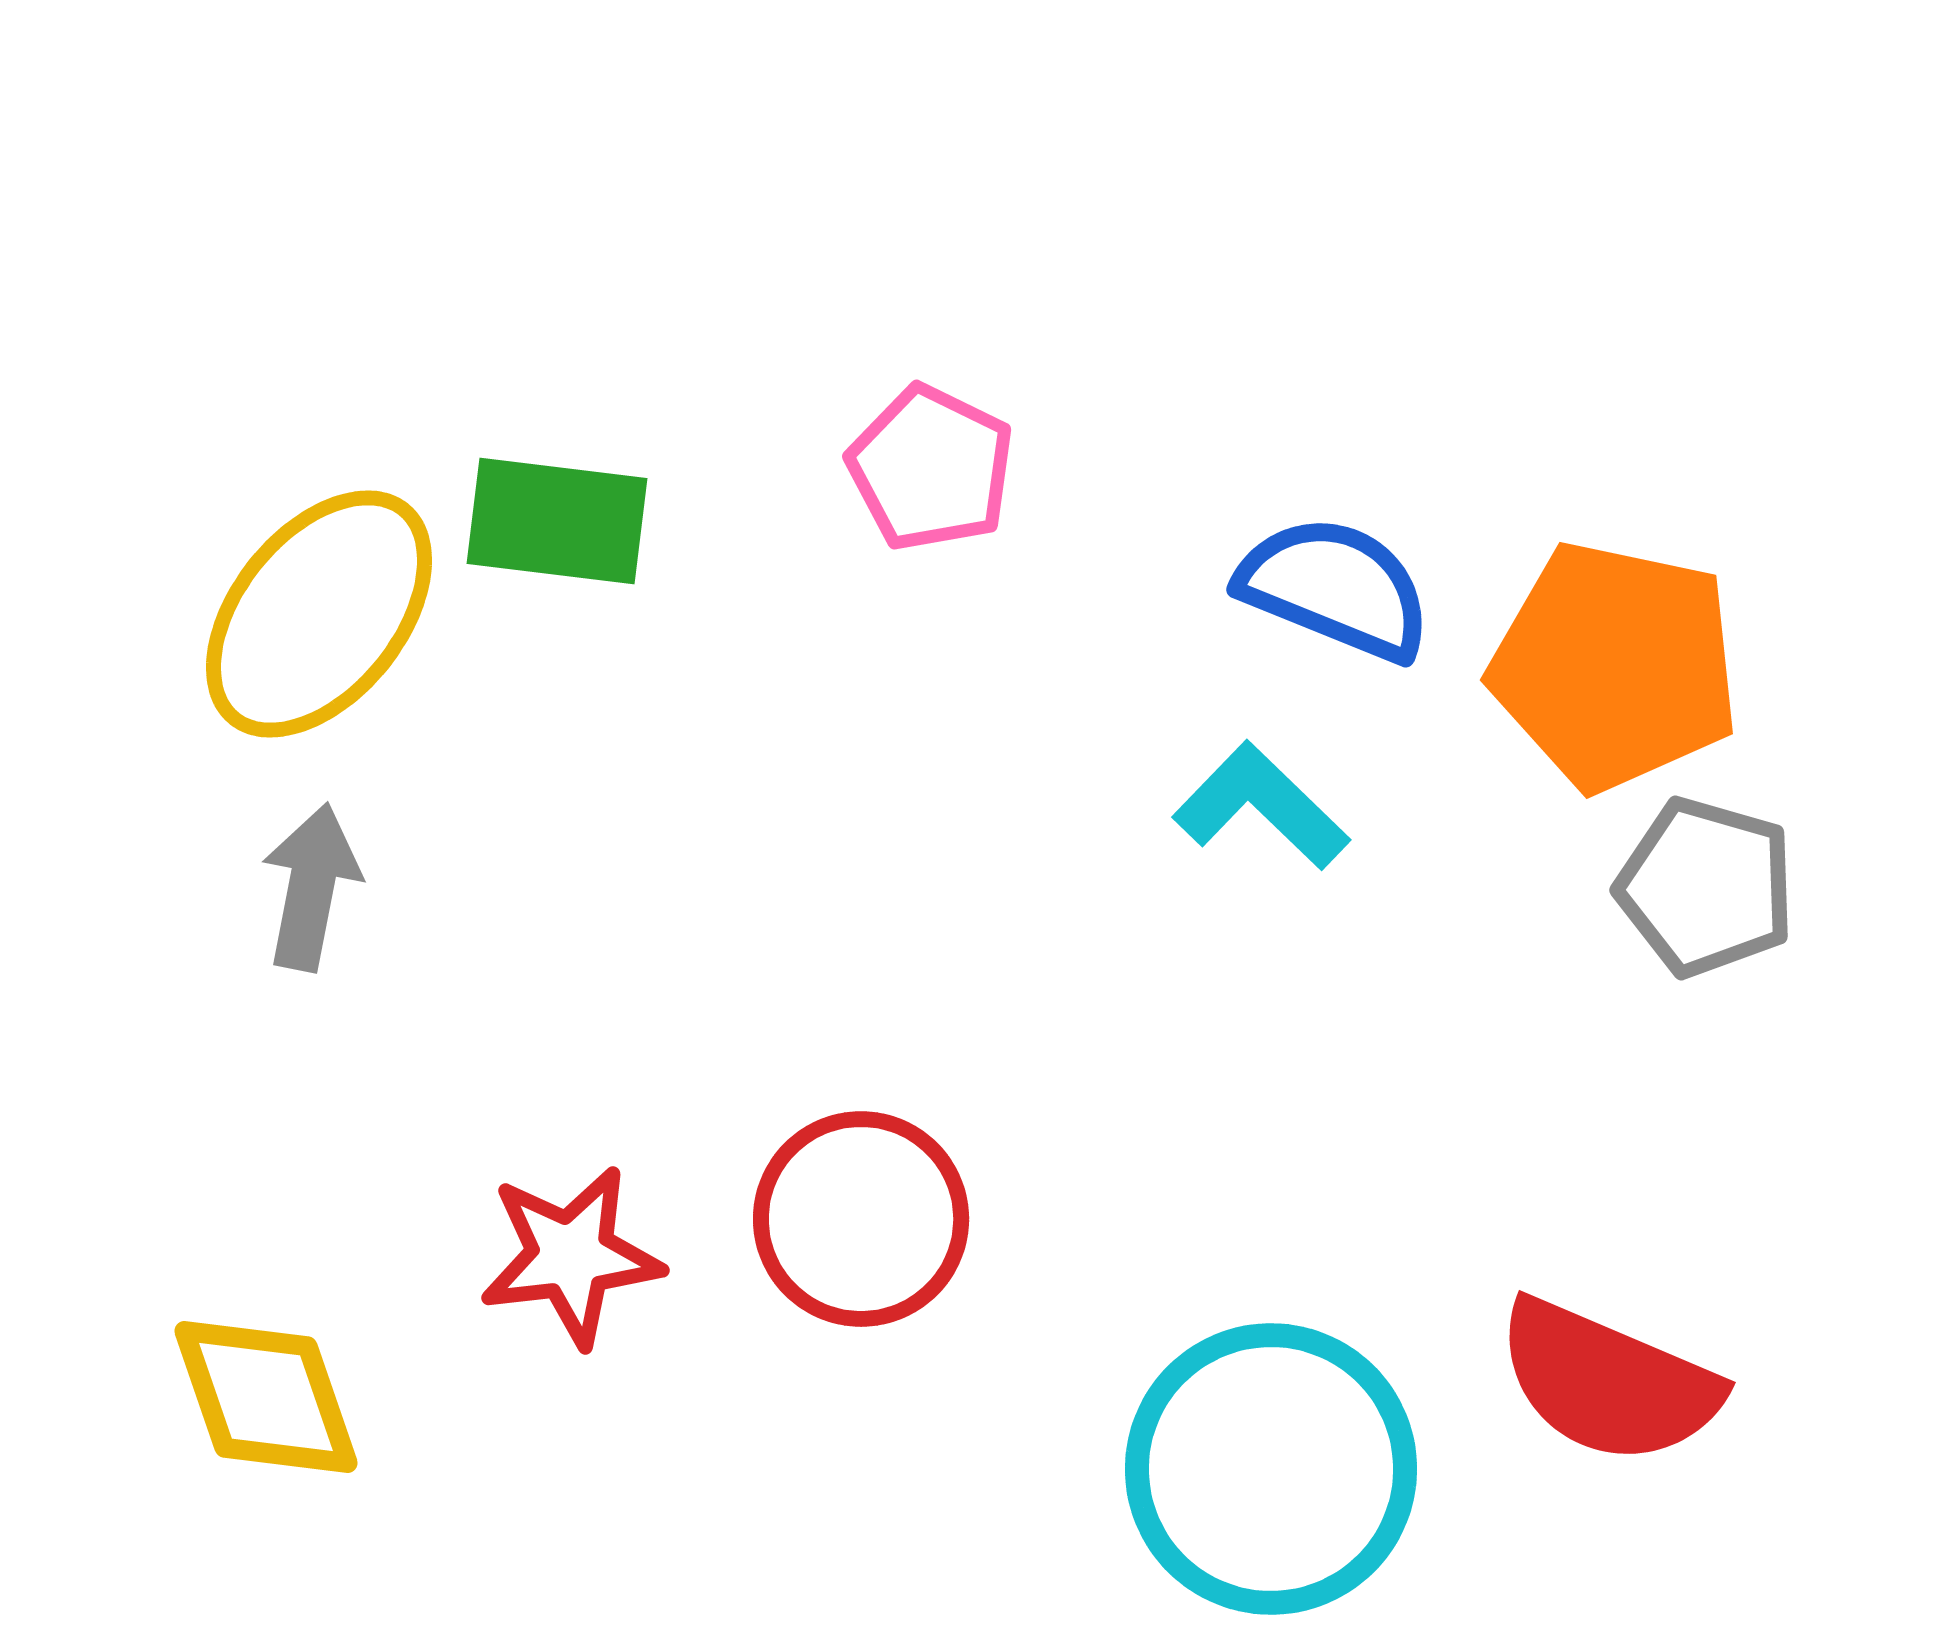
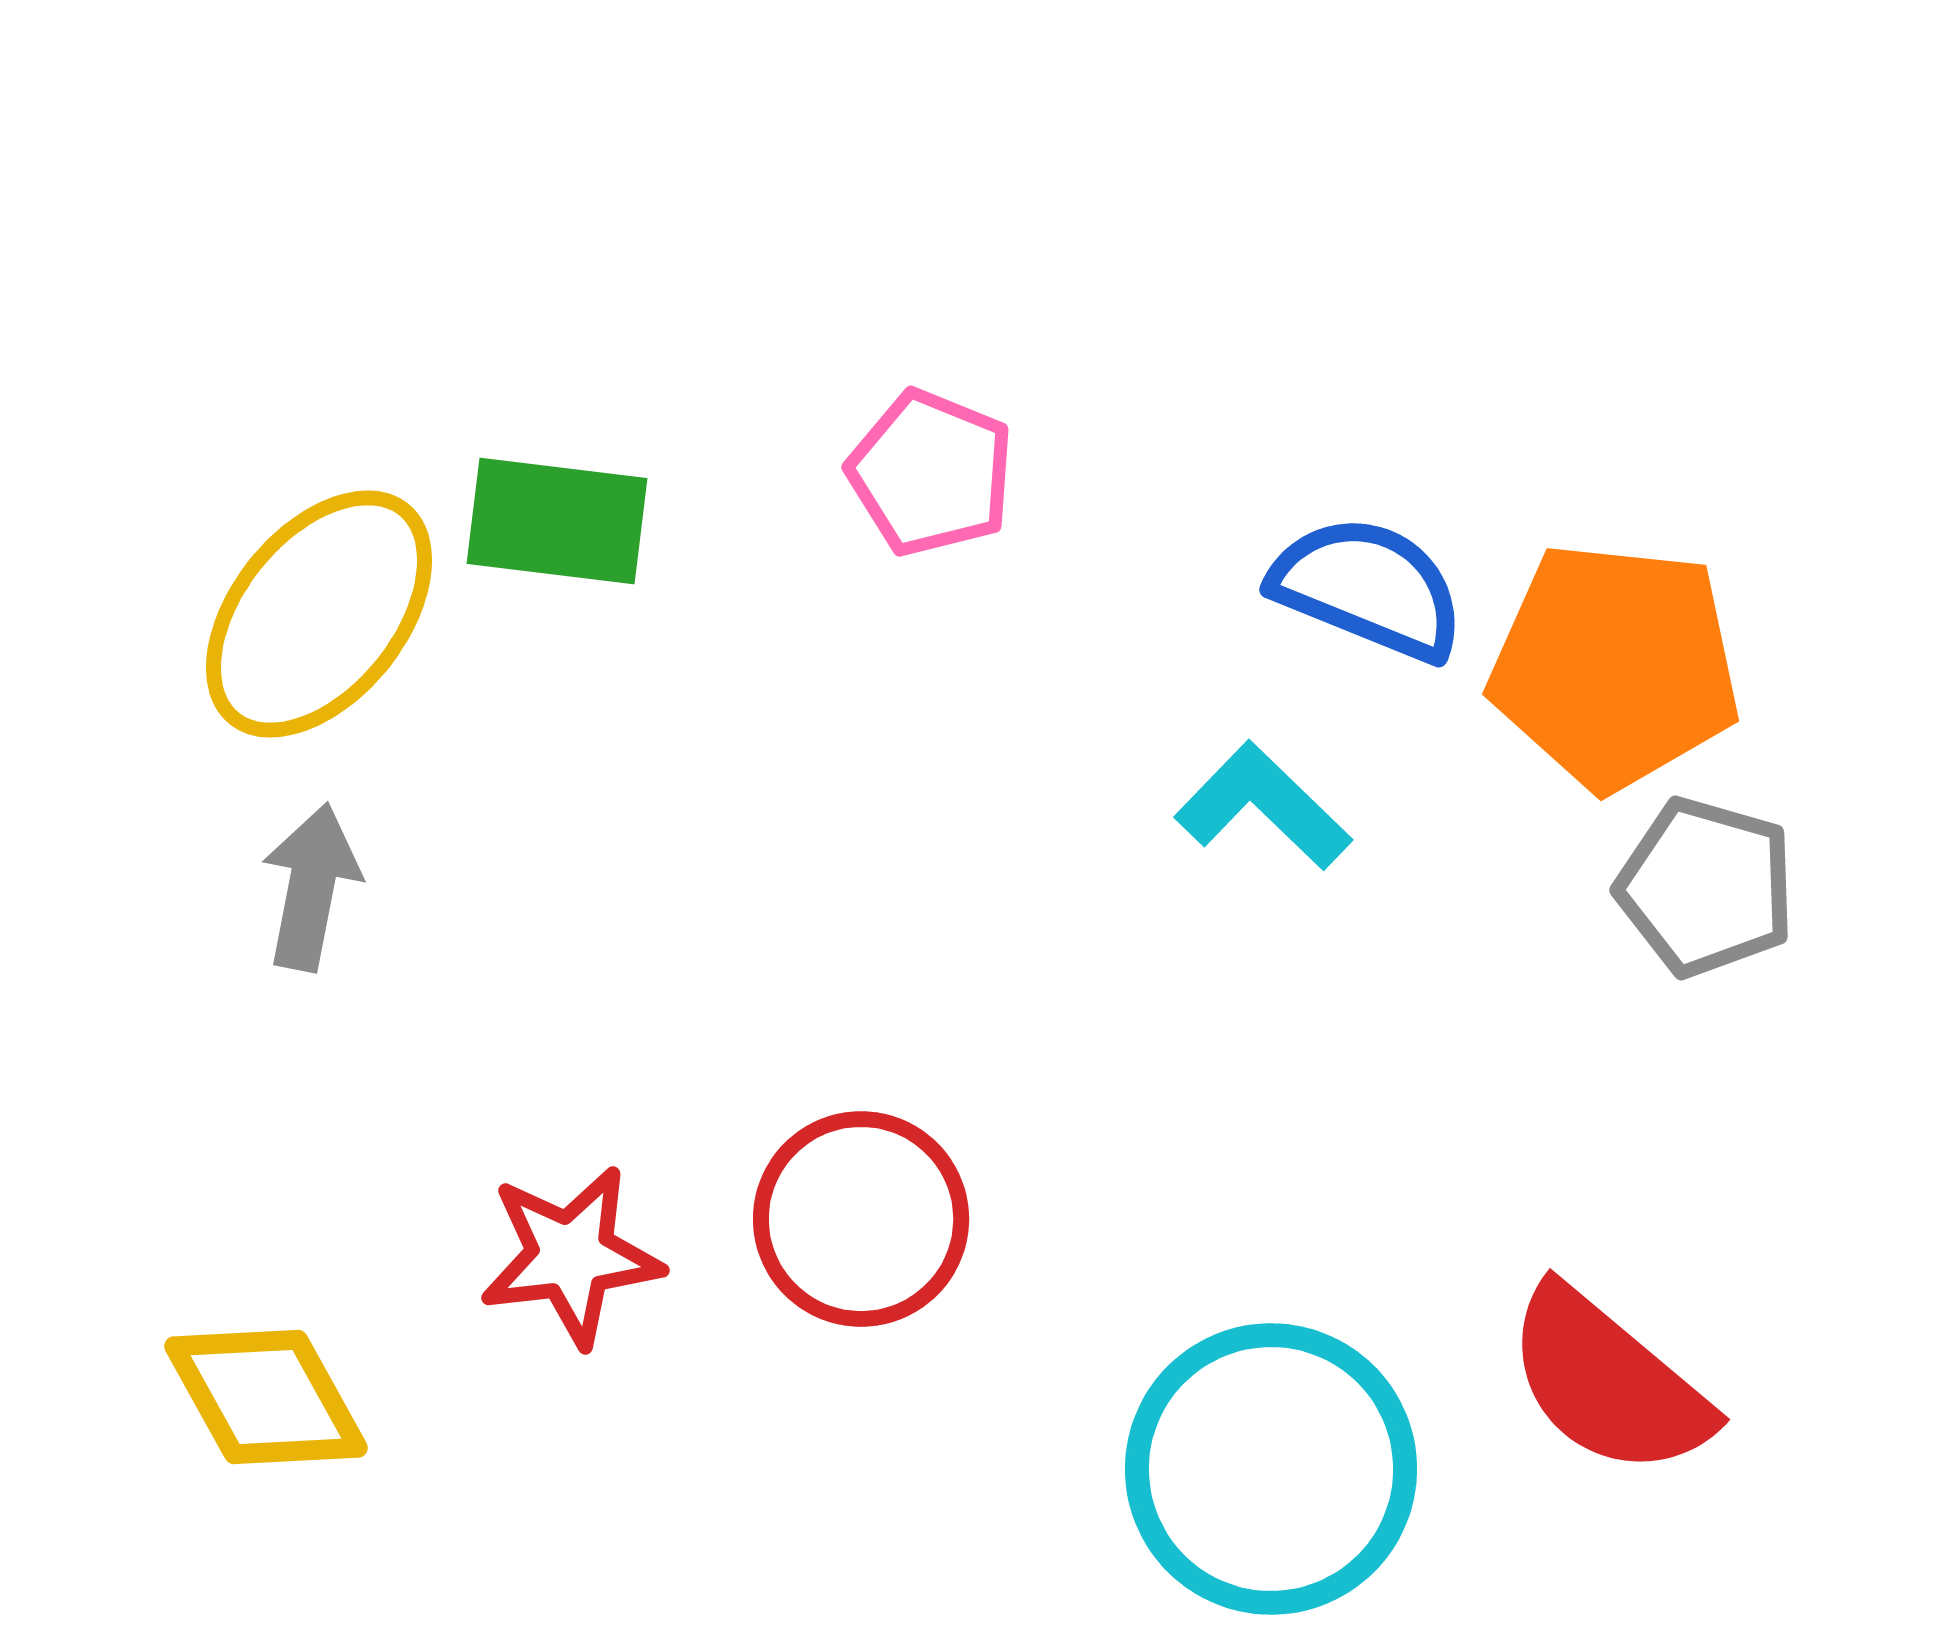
pink pentagon: moved 5 px down; rotated 4 degrees counterclockwise
blue semicircle: moved 33 px right
orange pentagon: rotated 6 degrees counterclockwise
cyan L-shape: moved 2 px right
red semicircle: rotated 17 degrees clockwise
yellow diamond: rotated 10 degrees counterclockwise
